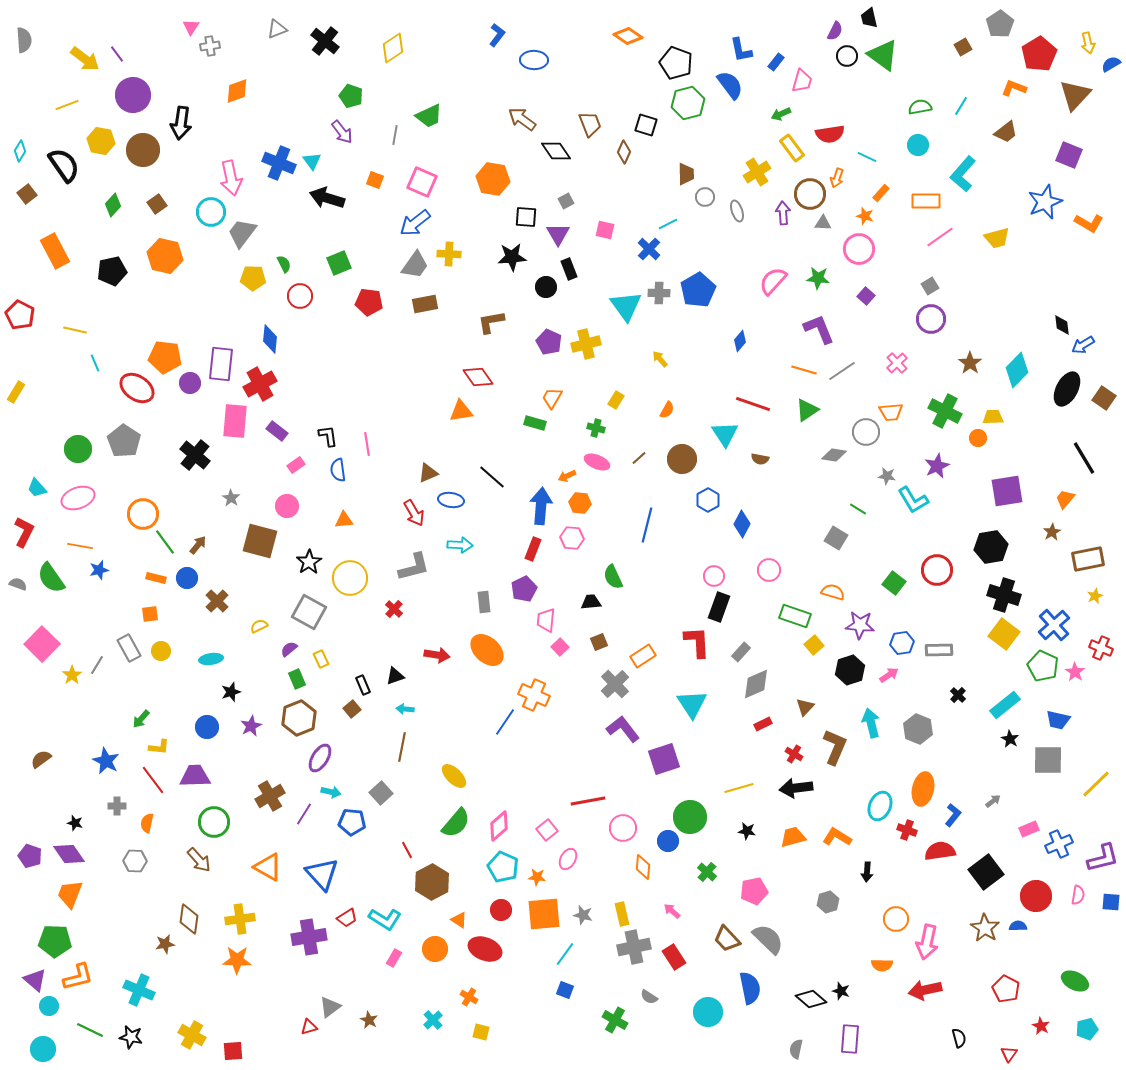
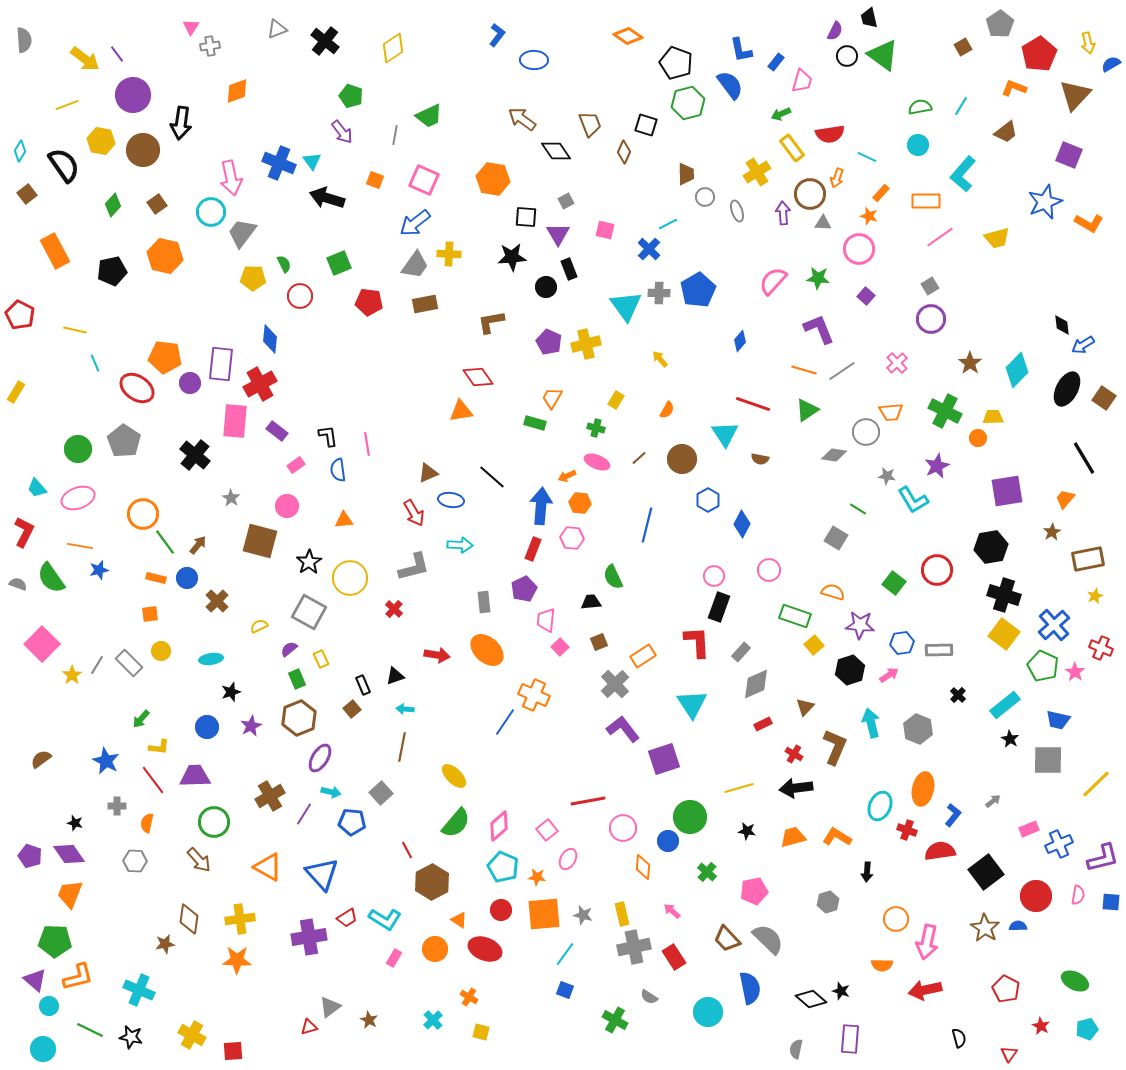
pink square at (422, 182): moved 2 px right, 2 px up
orange star at (865, 216): moved 4 px right
gray rectangle at (129, 648): moved 15 px down; rotated 16 degrees counterclockwise
